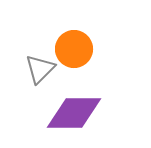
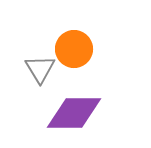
gray triangle: rotated 16 degrees counterclockwise
